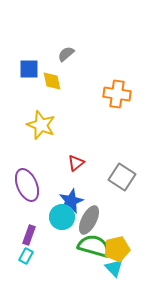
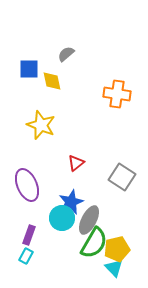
blue star: moved 1 px down
cyan circle: moved 1 px down
green semicircle: moved 3 px up; rotated 104 degrees clockwise
